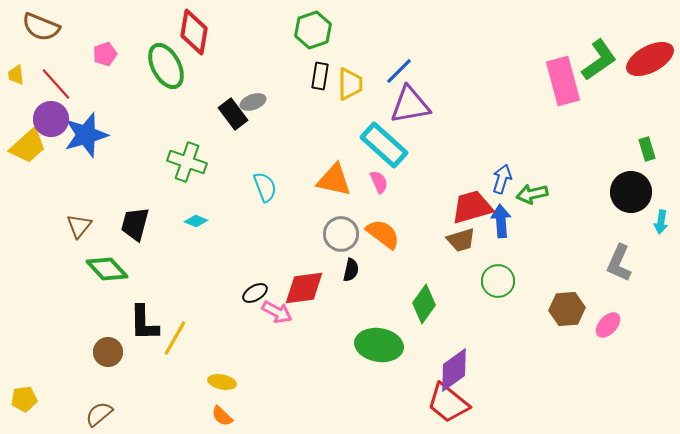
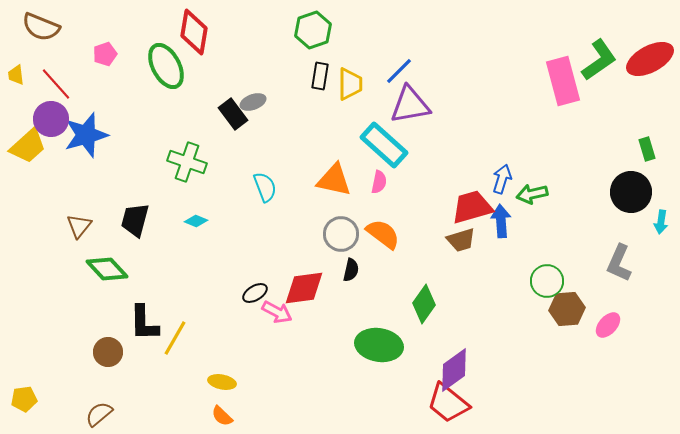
pink semicircle at (379, 182): rotated 35 degrees clockwise
black trapezoid at (135, 224): moved 4 px up
green circle at (498, 281): moved 49 px right
